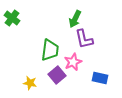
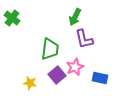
green arrow: moved 2 px up
green trapezoid: moved 1 px up
pink star: moved 2 px right, 5 px down
